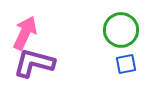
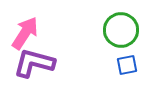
pink arrow: rotated 8 degrees clockwise
blue square: moved 1 px right, 1 px down
